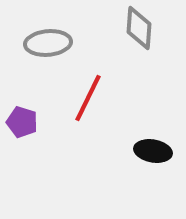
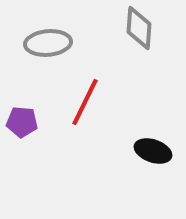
red line: moved 3 px left, 4 px down
purple pentagon: rotated 12 degrees counterclockwise
black ellipse: rotated 9 degrees clockwise
